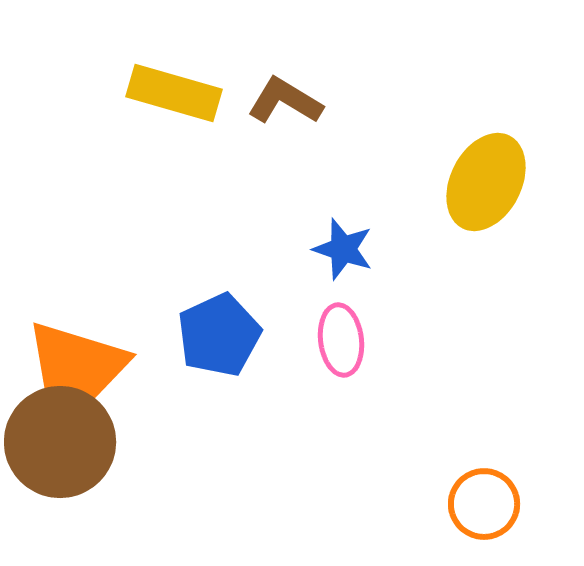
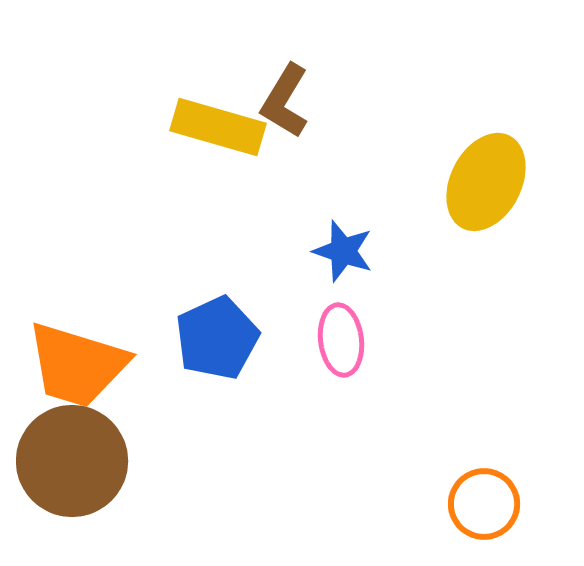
yellow rectangle: moved 44 px right, 34 px down
brown L-shape: rotated 90 degrees counterclockwise
blue star: moved 2 px down
blue pentagon: moved 2 px left, 3 px down
brown circle: moved 12 px right, 19 px down
